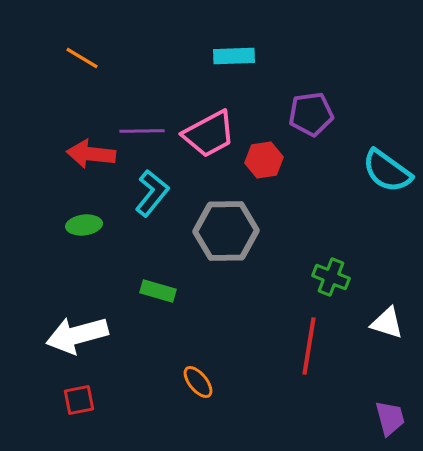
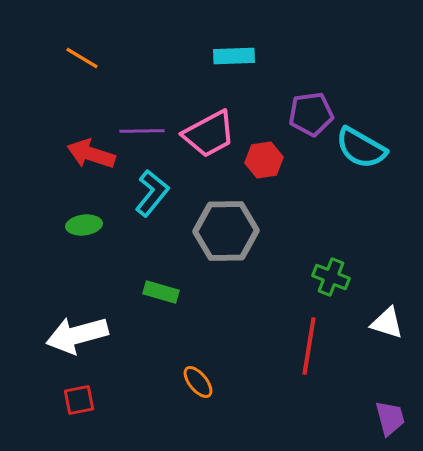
red arrow: rotated 12 degrees clockwise
cyan semicircle: moved 26 px left, 23 px up; rotated 6 degrees counterclockwise
green rectangle: moved 3 px right, 1 px down
